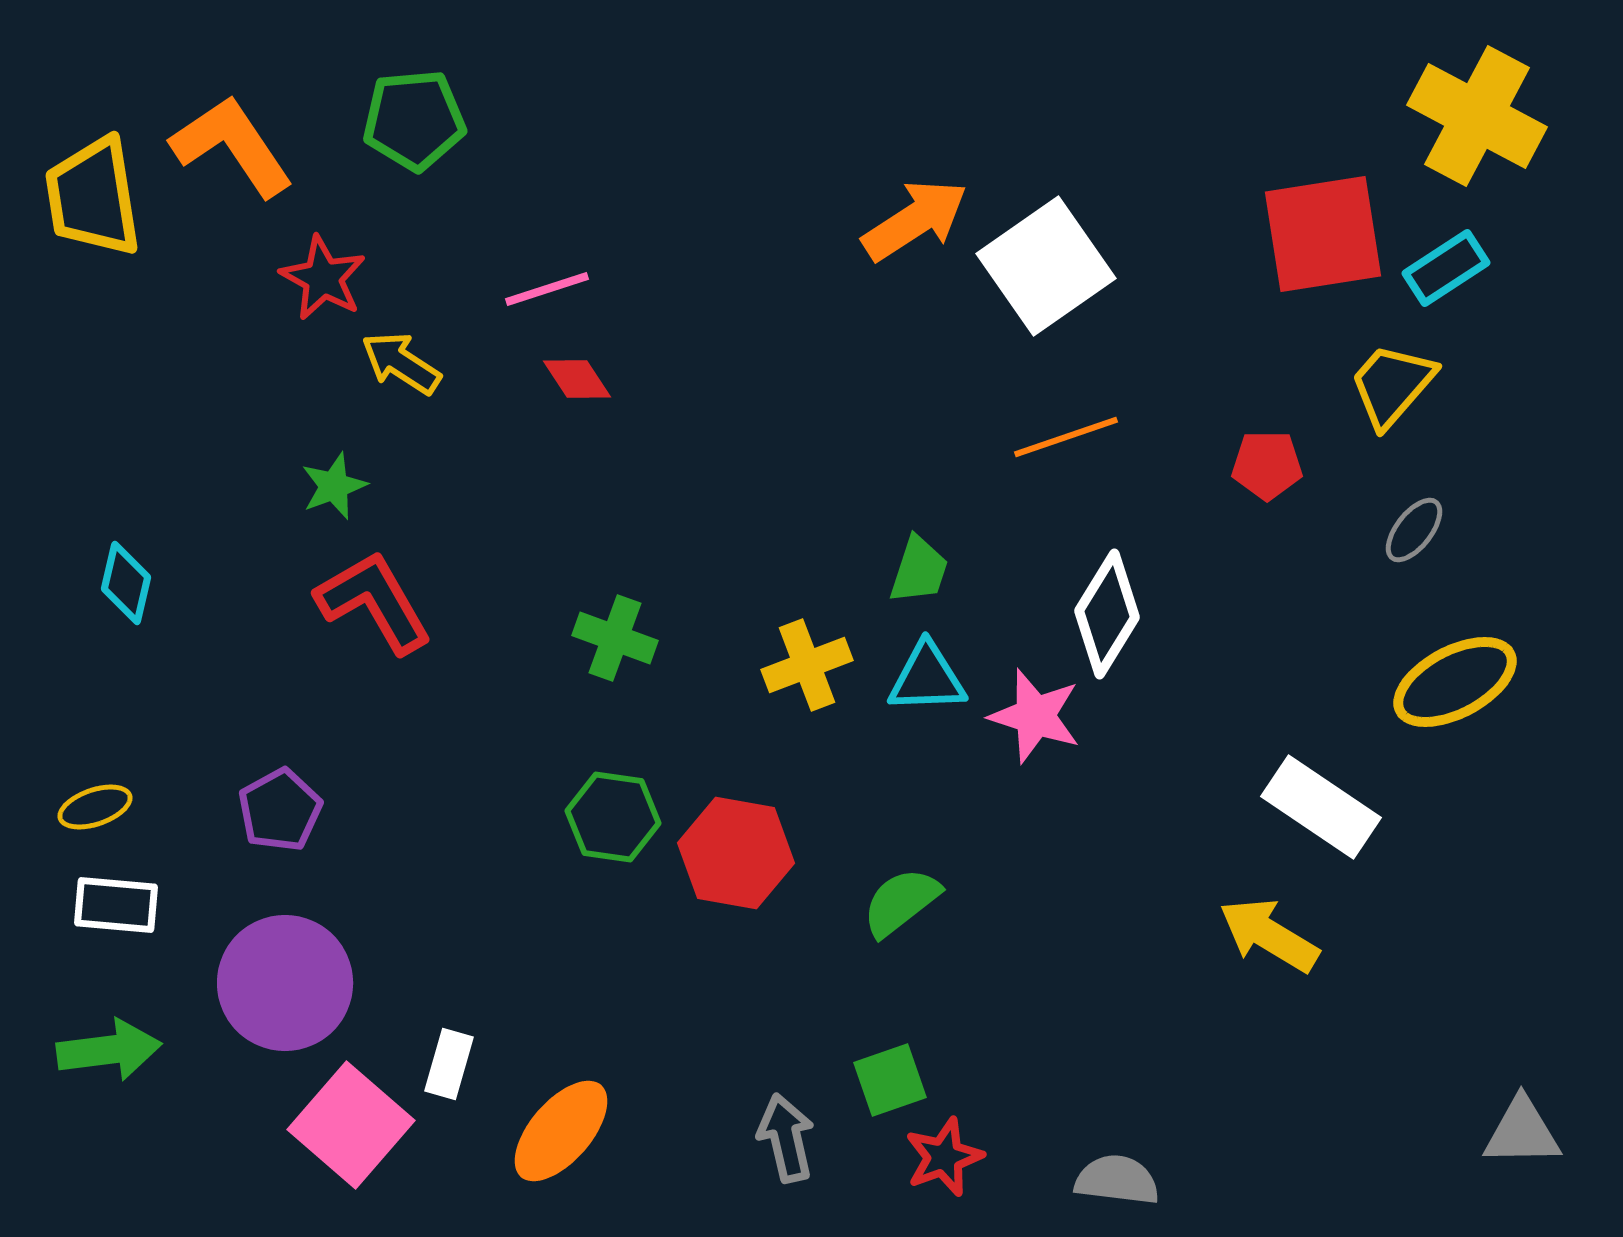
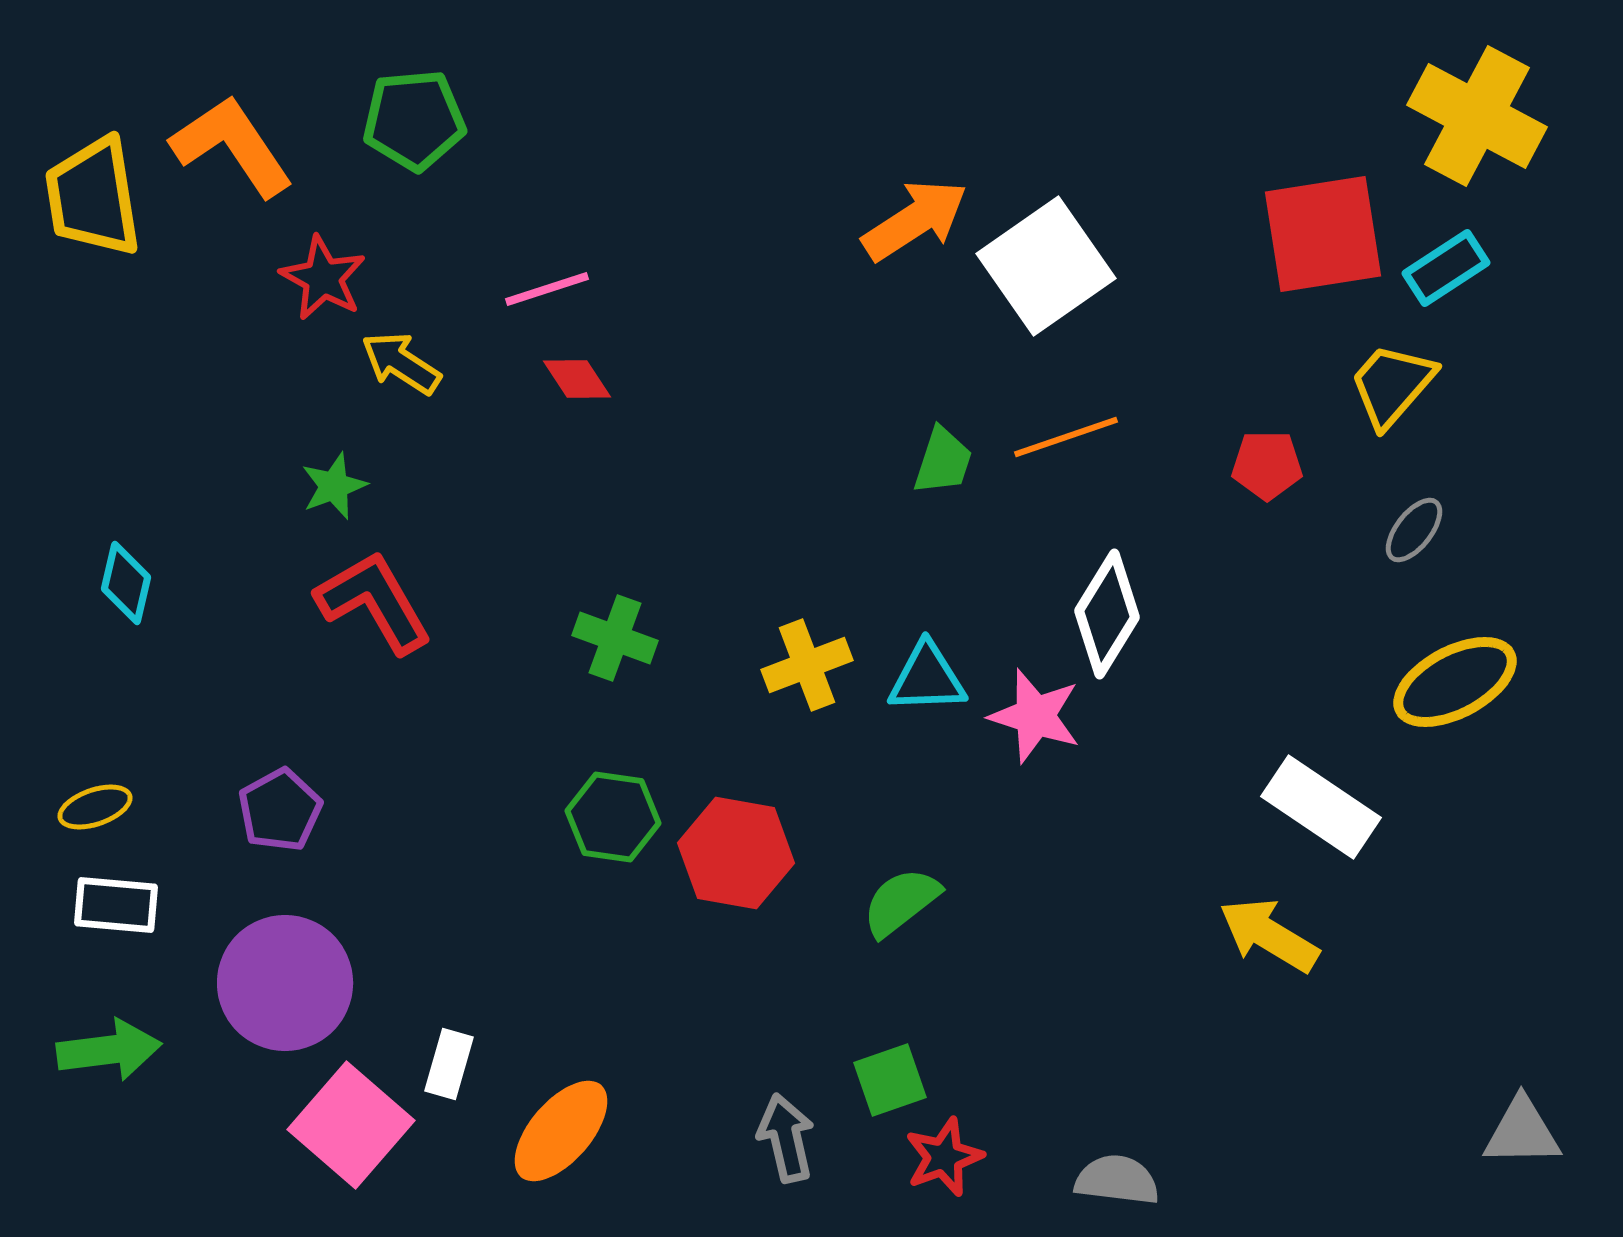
green trapezoid at (919, 570): moved 24 px right, 109 px up
